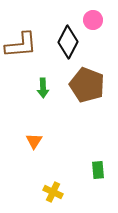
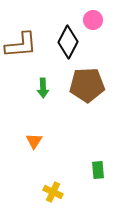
brown pentagon: rotated 24 degrees counterclockwise
